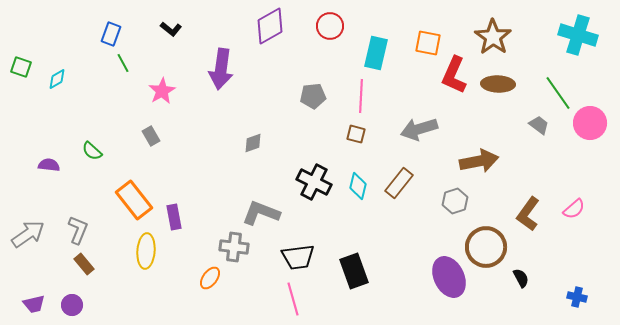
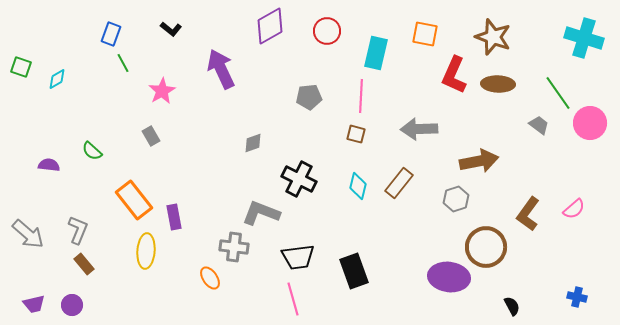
red circle at (330, 26): moved 3 px left, 5 px down
cyan cross at (578, 35): moved 6 px right, 3 px down
brown star at (493, 37): rotated 15 degrees counterclockwise
orange square at (428, 43): moved 3 px left, 9 px up
purple arrow at (221, 69): rotated 147 degrees clockwise
gray pentagon at (313, 96): moved 4 px left, 1 px down
gray arrow at (419, 129): rotated 15 degrees clockwise
black cross at (314, 182): moved 15 px left, 3 px up
gray hexagon at (455, 201): moved 1 px right, 2 px up
gray arrow at (28, 234): rotated 76 degrees clockwise
purple ellipse at (449, 277): rotated 57 degrees counterclockwise
orange ellipse at (210, 278): rotated 70 degrees counterclockwise
black semicircle at (521, 278): moved 9 px left, 28 px down
